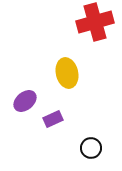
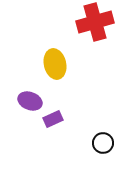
yellow ellipse: moved 12 px left, 9 px up
purple ellipse: moved 5 px right; rotated 60 degrees clockwise
black circle: moved 12 px right, 5 px up
